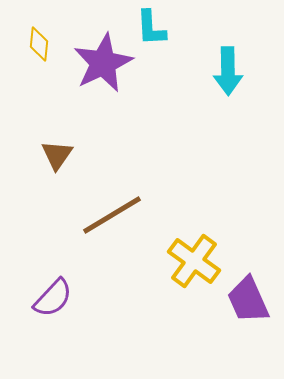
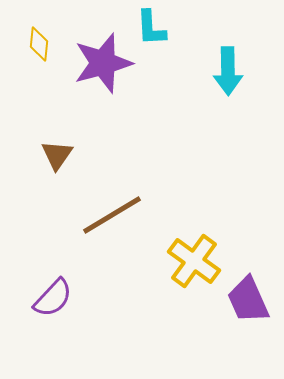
purple star: rotated 10 degrees clockwise
